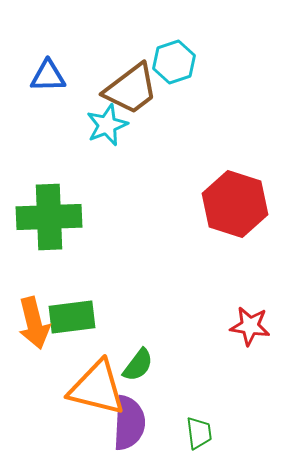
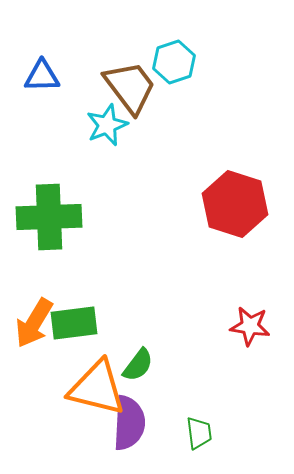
blue triangle: moved 6 px left
brown trapezoid: moved 1 px left, 2 px up; rotated 90 degrees counterclockwise
green rectangle: moved 2 px right, 6 px down
orange arrow: rotated 45 degrees clockwise
